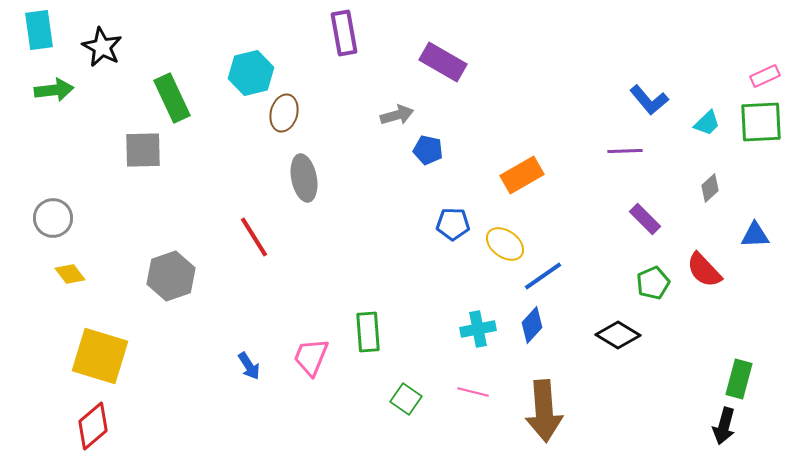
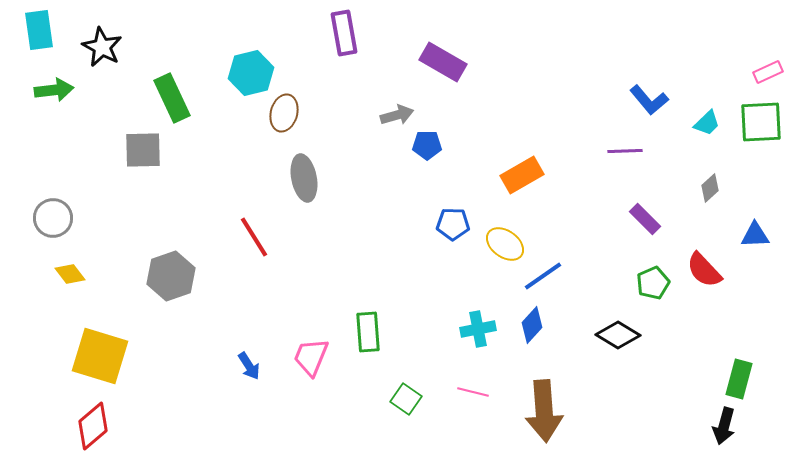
pink rectangle at (765, 76): moved 3 px right, 4 px up
blue pentagon at (428, 150): moved 1 px left, 5 px up; rotated 12 degrees counterclockwise
